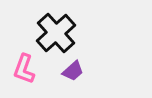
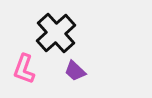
purple trapezoid: moved 2 px right; rotated 85 degrees clockwise
